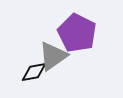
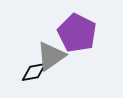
gray triangle: moved 2 px left
